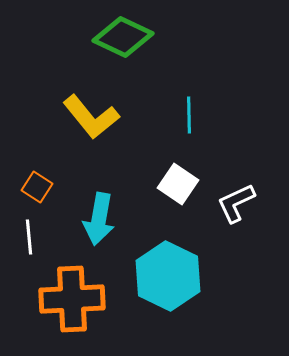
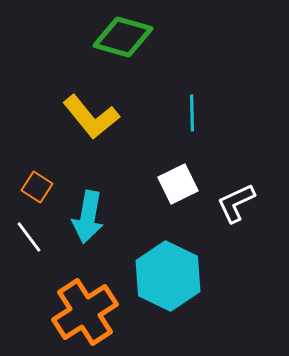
green diamond: rotated 10 degrees counterclockwise
cyan line: moved 3 px right, 2 px up
white square: rotated 30 degrees clockwise
cyan arrow: moved 11 px left, 2 px up
white line: rotated 32 degrees counterclockwise
orange cross: moved 13 px right, 13 px down; rotated 30 degrees counterclockwise
